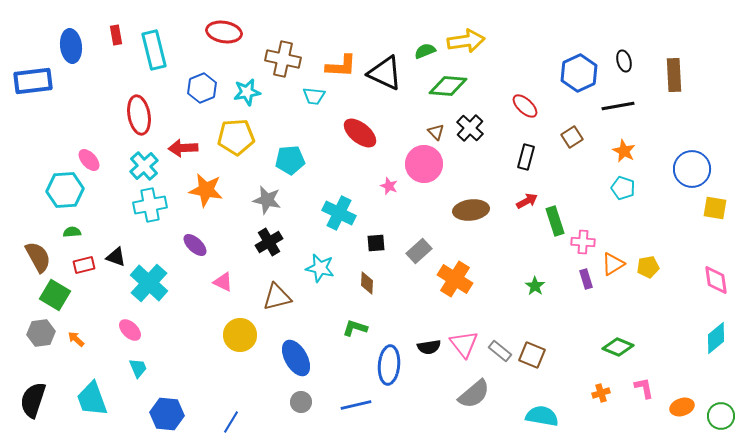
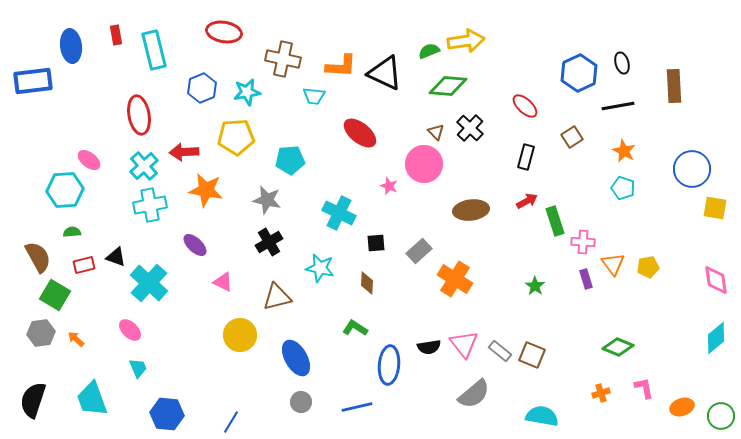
green semicircle at (425, 51): moved 4 px right
black ellipse at (624, 61): moved 2 px left, 2 px down
brown rectangle at (674, 75): moved 11 px down
red arrow at (183, 148): moved 1 px right, 4 px down
pink ellipse at (89, 160): rotated 10 degrees counterclockwise
orange triangle at (613, 264): rotated 35 degrees counterclockwise
green L-shape at (355, 328): rotated 15 degrees clockwise
blue line at (356, 405): moved 1 px right, 2 px down
